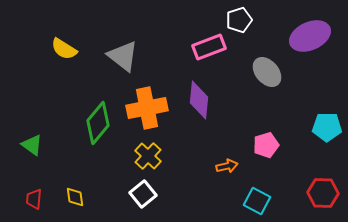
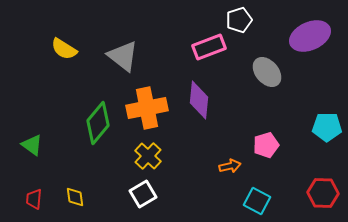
orange arrow: moved 3 px right
white square: rotated 8 degrees clockwise
